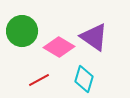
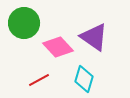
green circle: moved 2 px right, 8 px up
pink diamond: moved 1 px left; rotated 16 degrees clockwise
